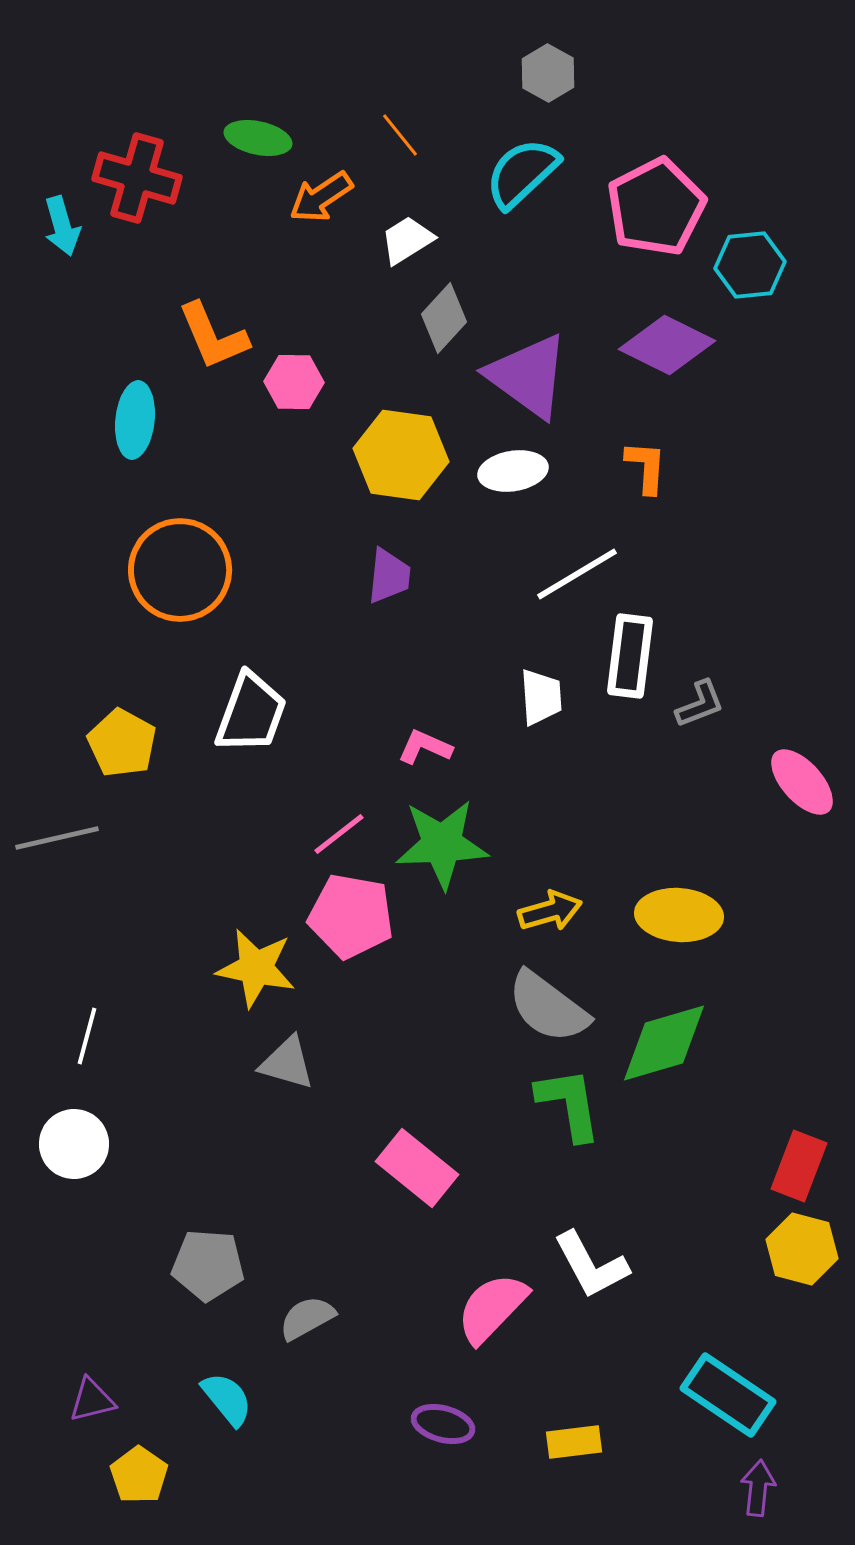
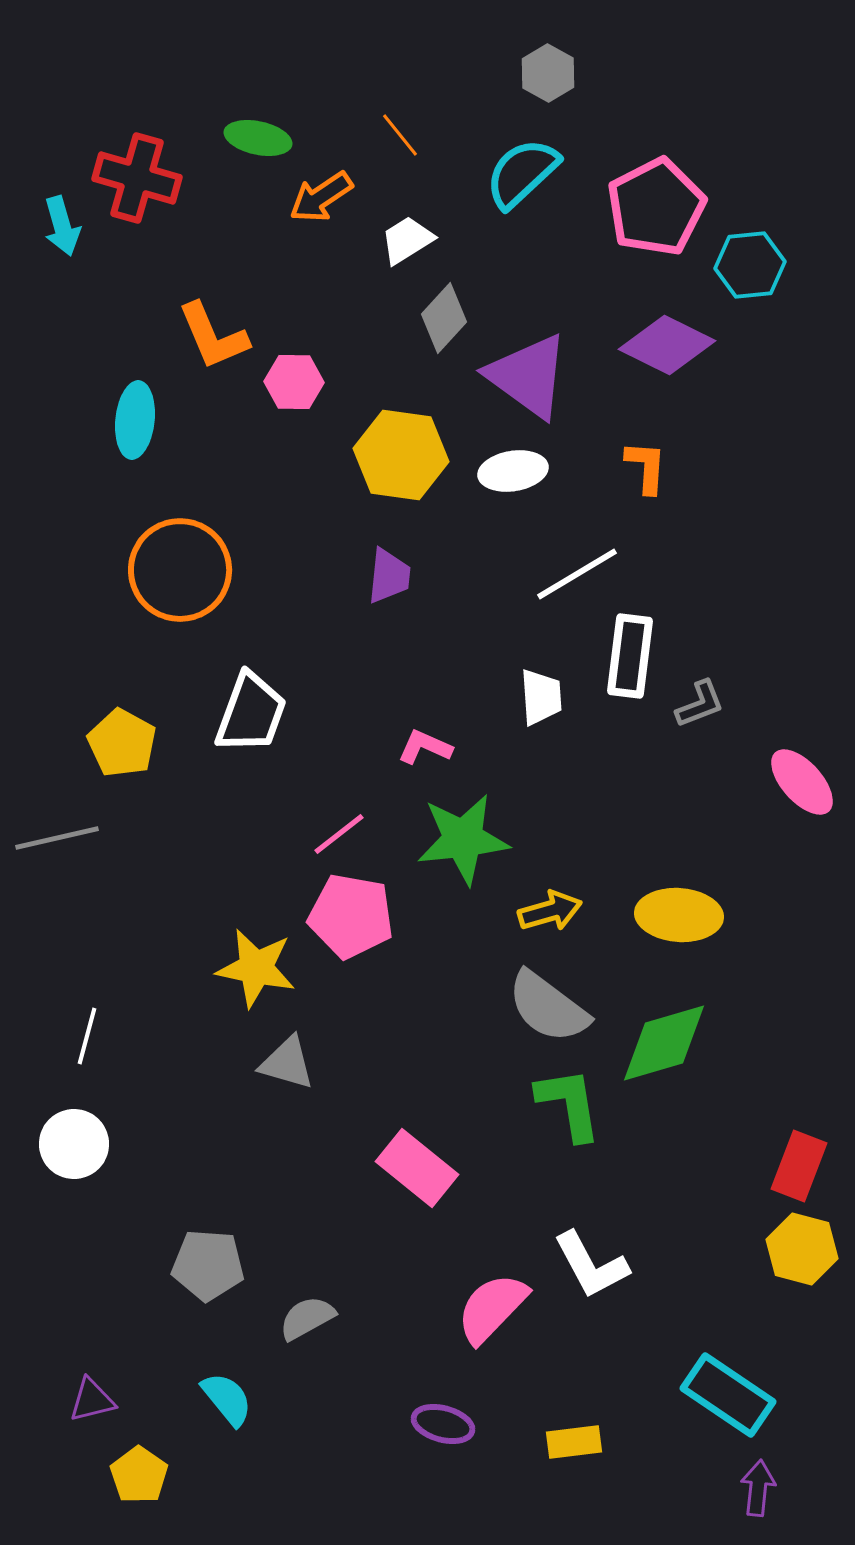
green star at (442, 844): moved 21 px right, 5 px up; rotated 4 degrees counterclockwise
